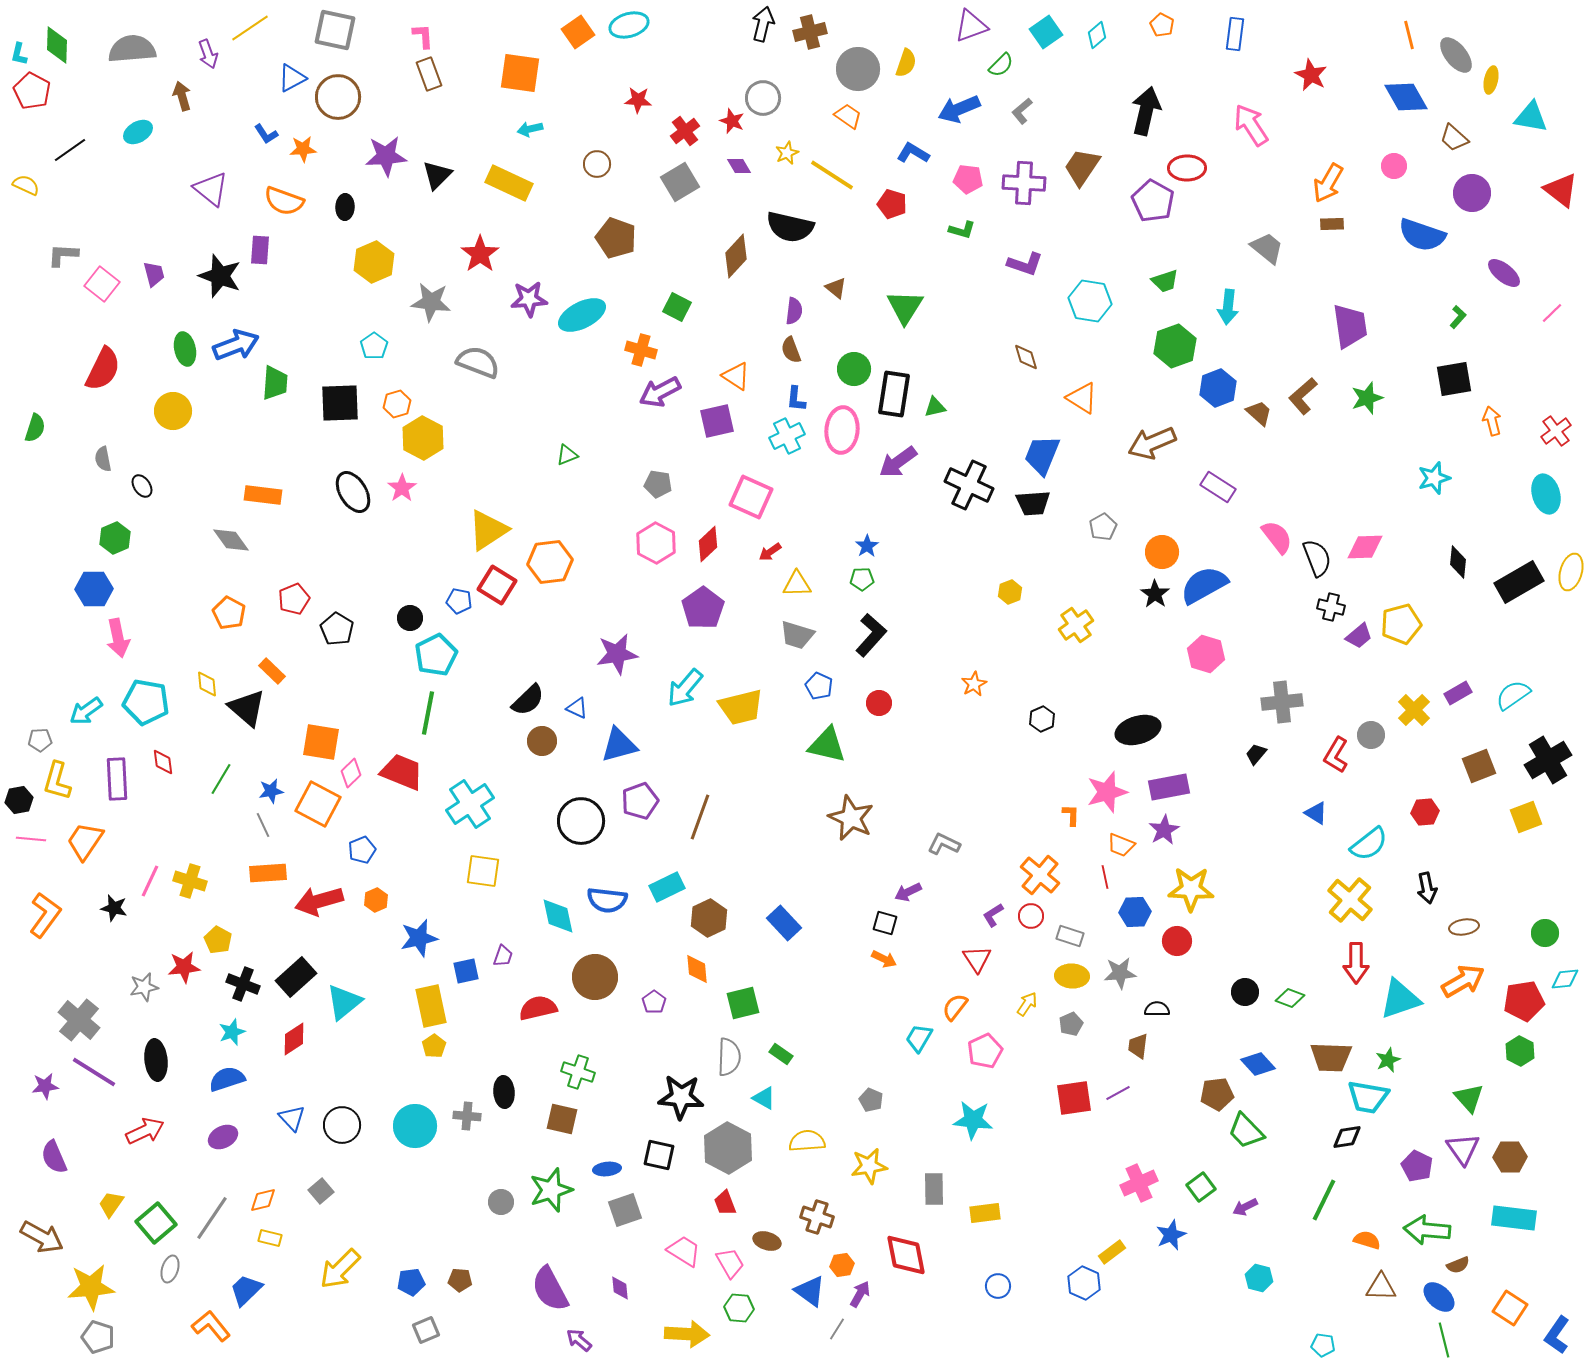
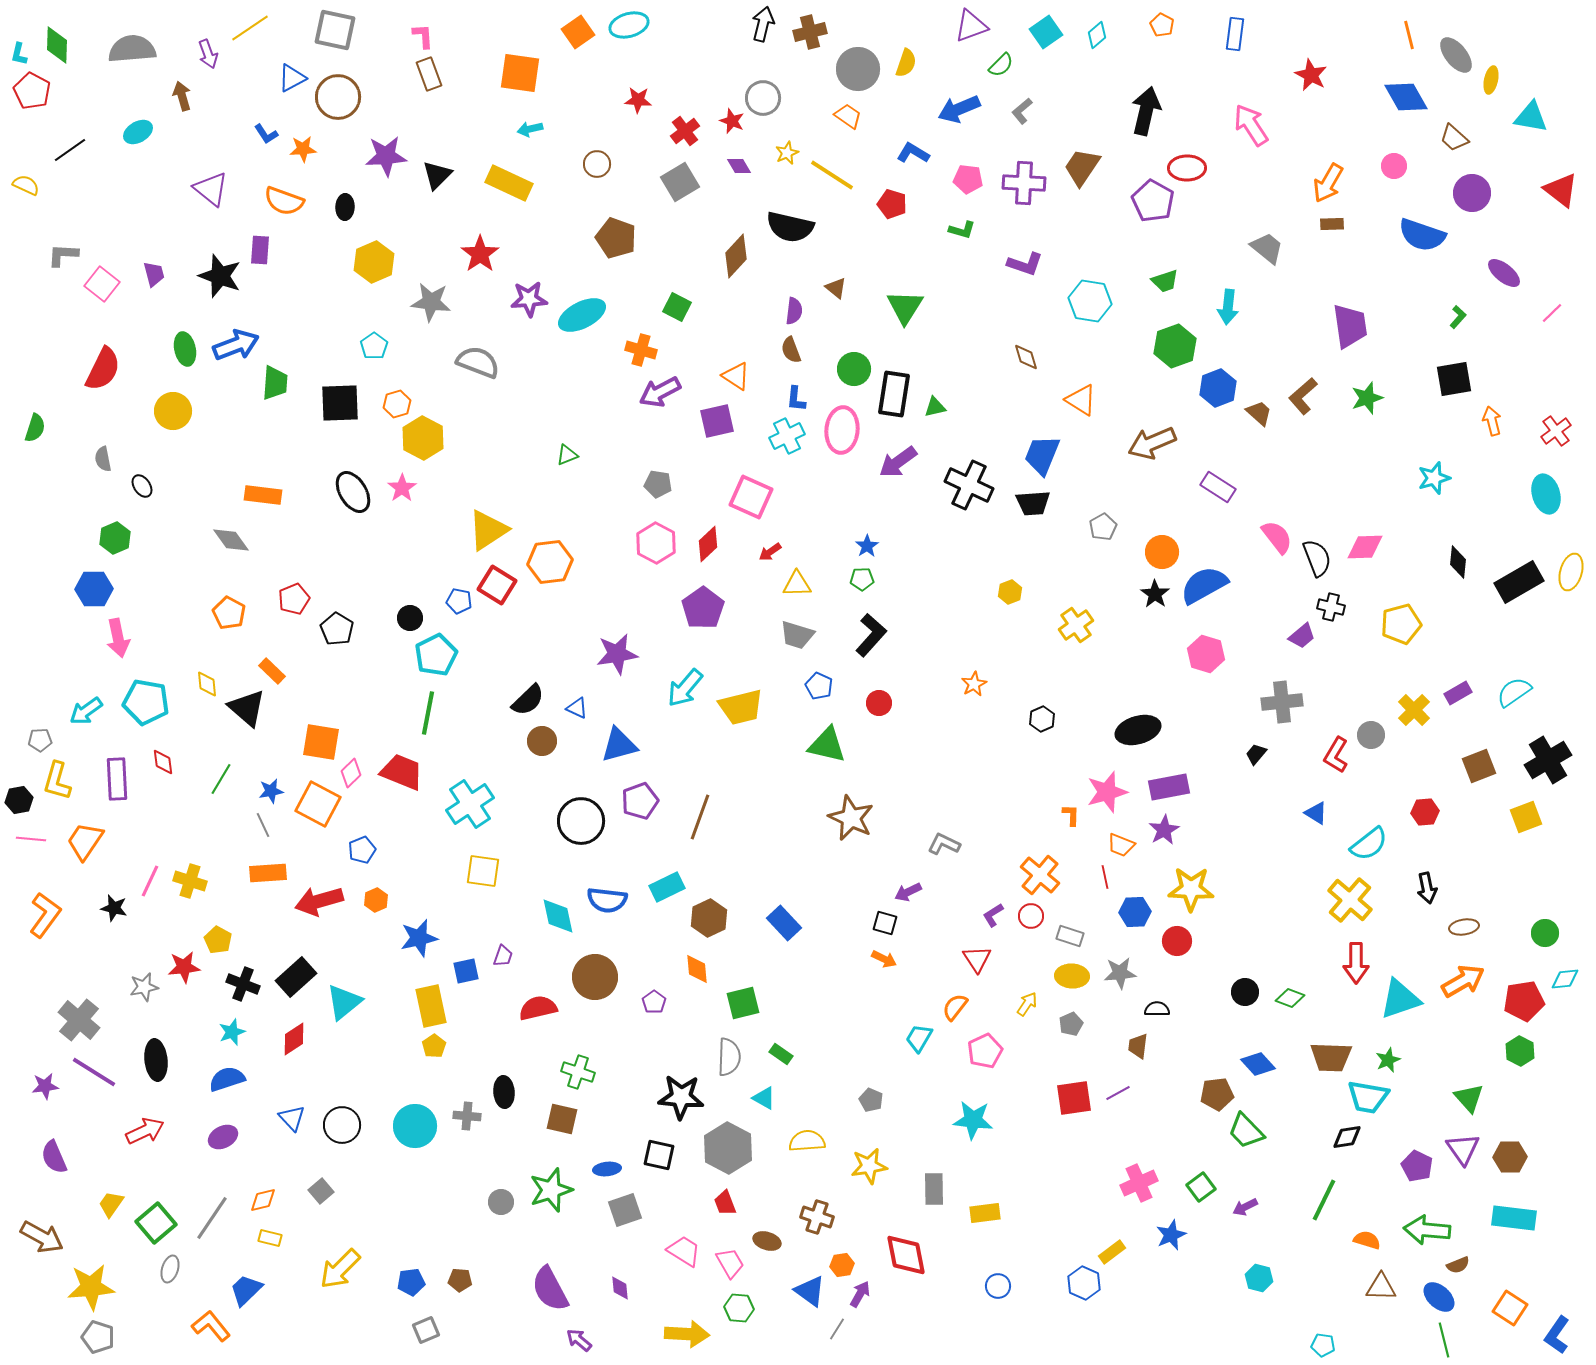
orange triangle at (1082, 398): moved 1 px left, 2 px down
purple trapezoid at (1359, 636): moved 57 px left
cyan semicircle at (1513, 695): moved 1 px right, 3 px up
